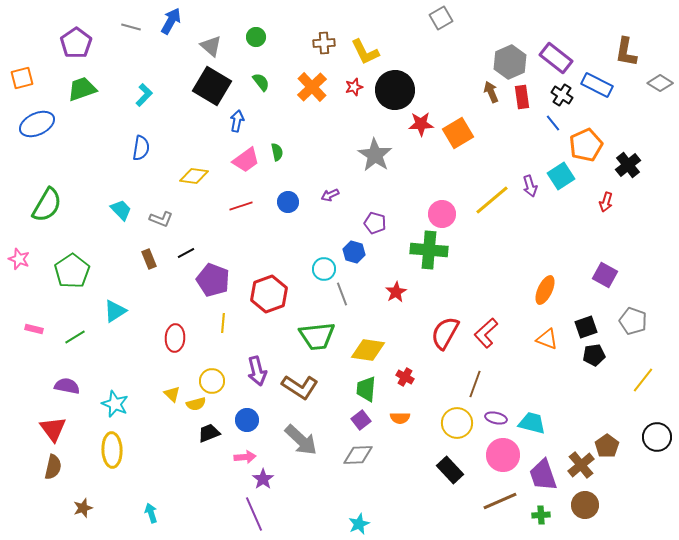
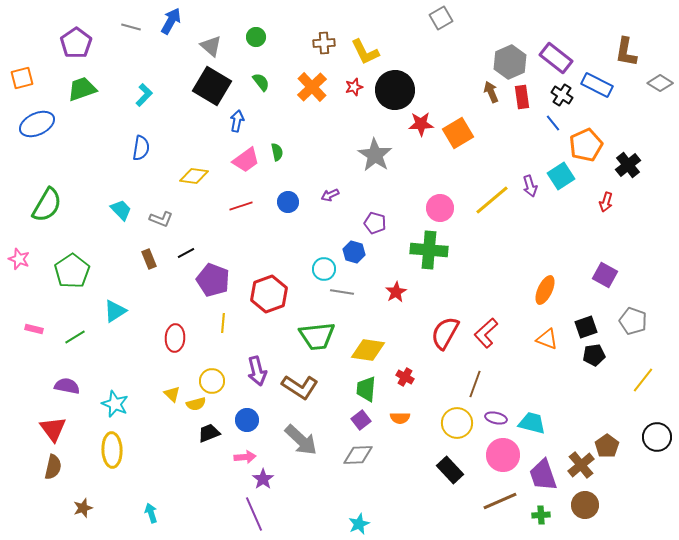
pink circle at (442, 214): moved 2 px left, 6 px up
gray line at (342, 294): moved 2 px up; rotated 60 degrees counterclockwise
